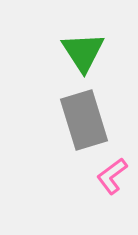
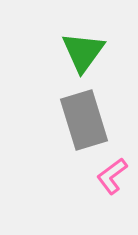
green triangle: rotated 9 degrees clockwise
